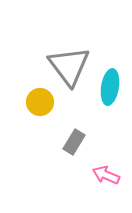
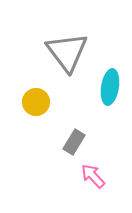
gray triangle: moved 2 px left, 14 px up
yellow circle: moved 4 px left
pink arrow: moved 13 px left, 1 px down; rotated 24 degrees clockwise
